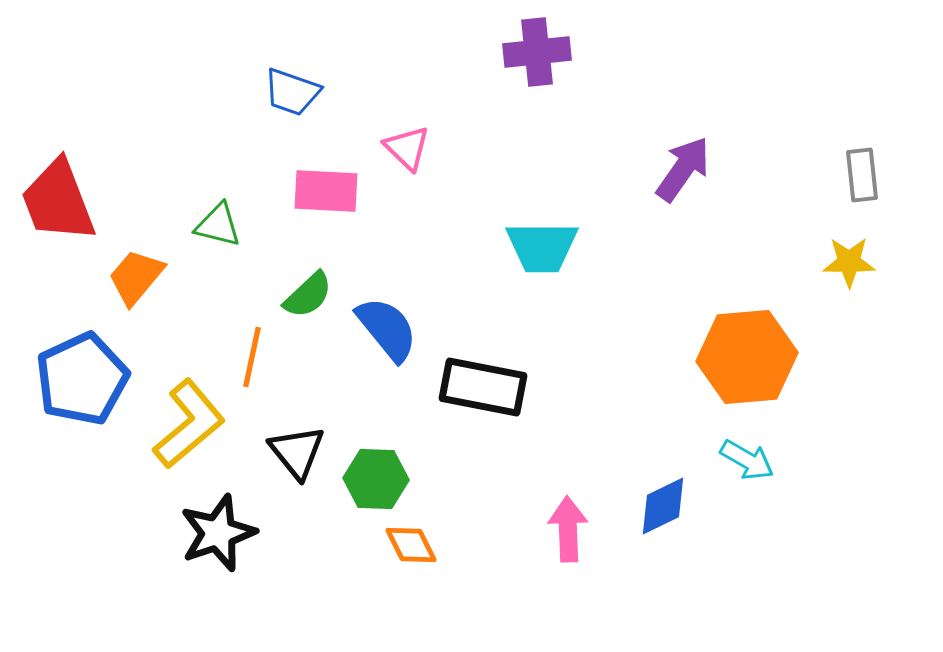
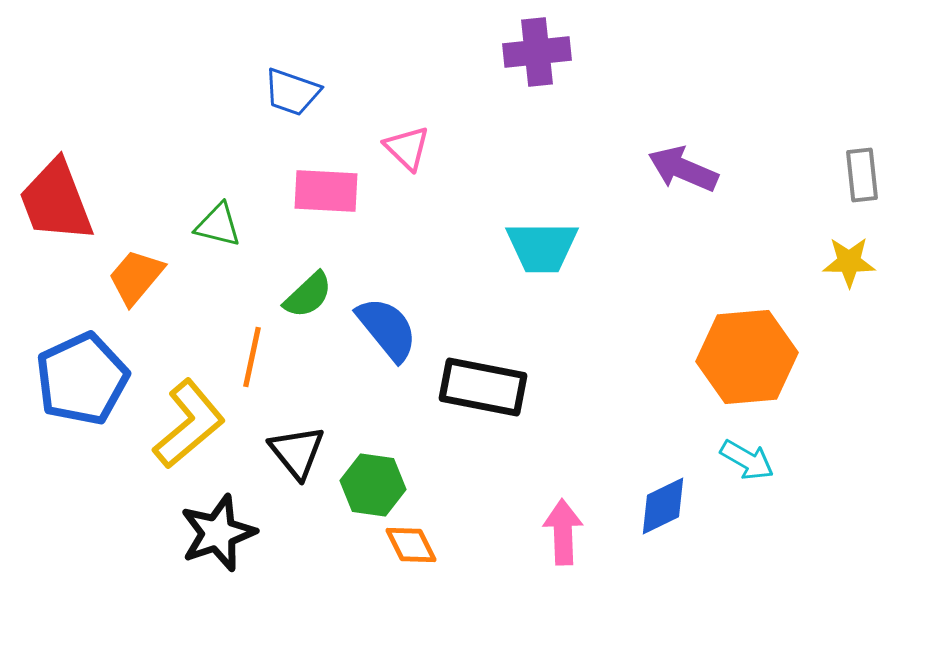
purple arrow: rotated 102 degrees counterclockwise
red trapezoid: moved 2 px left
green hexagon: moved 3 px left, 6 px down; rotated 6 degrees clockwise
pink arrow: moved 5 px left, 3 px down
